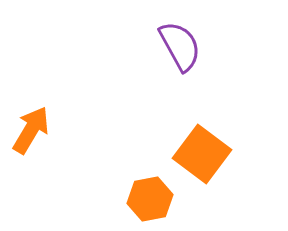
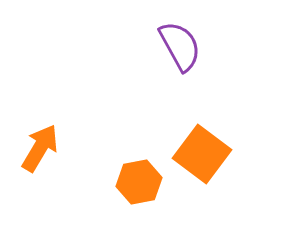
orange arrow: moved 9 px right, 18 px down
orange hexagon: moved 11 px left, 17 px up
